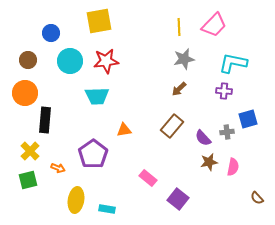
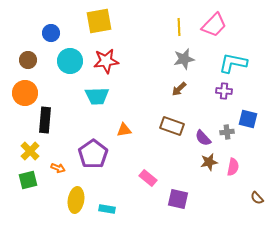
blue square: rotated 30 degrees clockwise
brown rectangle: rotated 70 degrees clockwise
purple square: rotated 25 degrees counterclockwise
